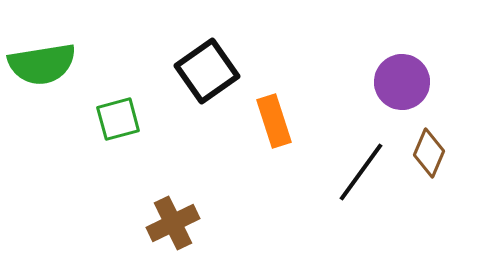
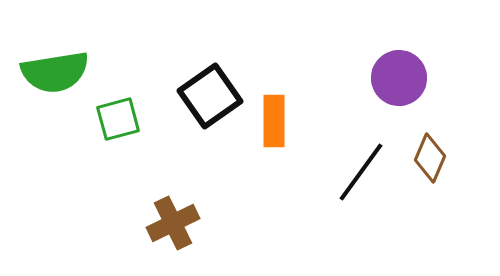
green semicircle: moved 13 px right, 8 px down
black square: moved 3 px right, 25 px down
purple circle: moved 3 px left, 4 px up
orange rectangle: rotated 18 degrees clockwise
brown diamond: moved 1 px right, 5 px down
